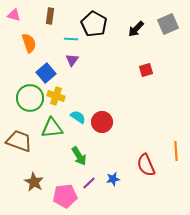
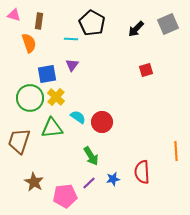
brown rectangle: moved 11 px left, 5 px down
black pentagon: moved 2 px left, 1 px up
purple triangle: moved 5 px down
blue square: moved 1 px right, 1 px down; rotated 30 degrees clockwise
yellow cross: moved 1 px down; rotated 24 degrees clockwise
brown trapezoid: rotated 92 degrees counterclockwise
green arrow: moved 12 px right
red semicircle: moved 4 px left, 7 px down; rotated 20 degrees clockwise
